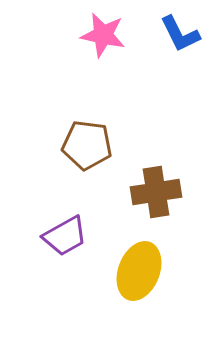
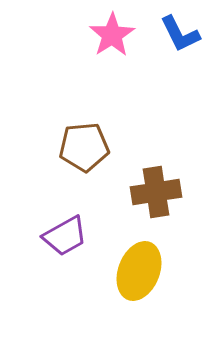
pink star: moved 9 px right; rotated 27 degrees clockwise
brown pentagon: moved 3 px left, 2 px down; rotated 12 degrees counterclockwise
